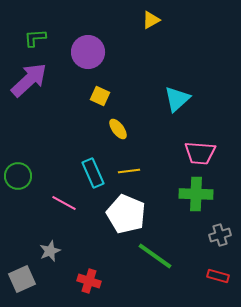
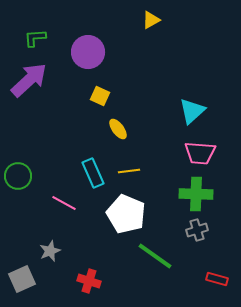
cyan triangle: moved 15 px right, 12 px down
gray cross: moved 23 px left, 5 px up
red rectangle: moved 1 px left, 3 px down
